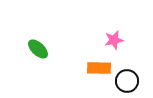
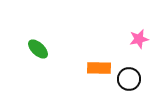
pink star: moved 25 px right, 1 px up
black circle: moved 2 px right, 2 px up
